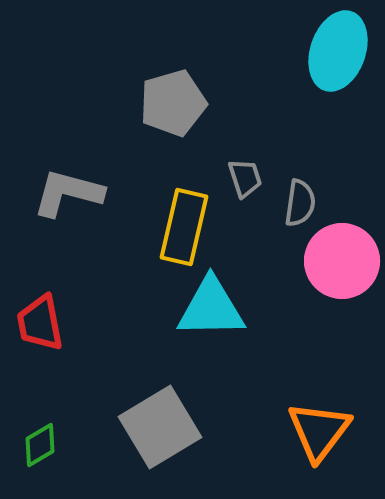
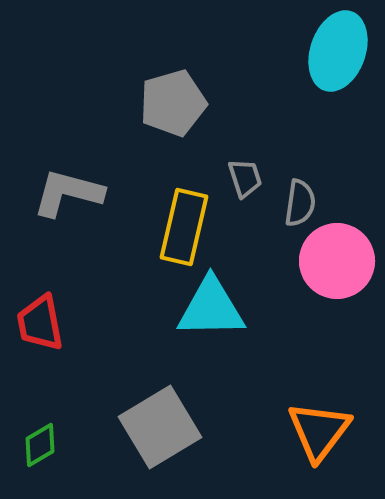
pink circle: moved 5 px left
